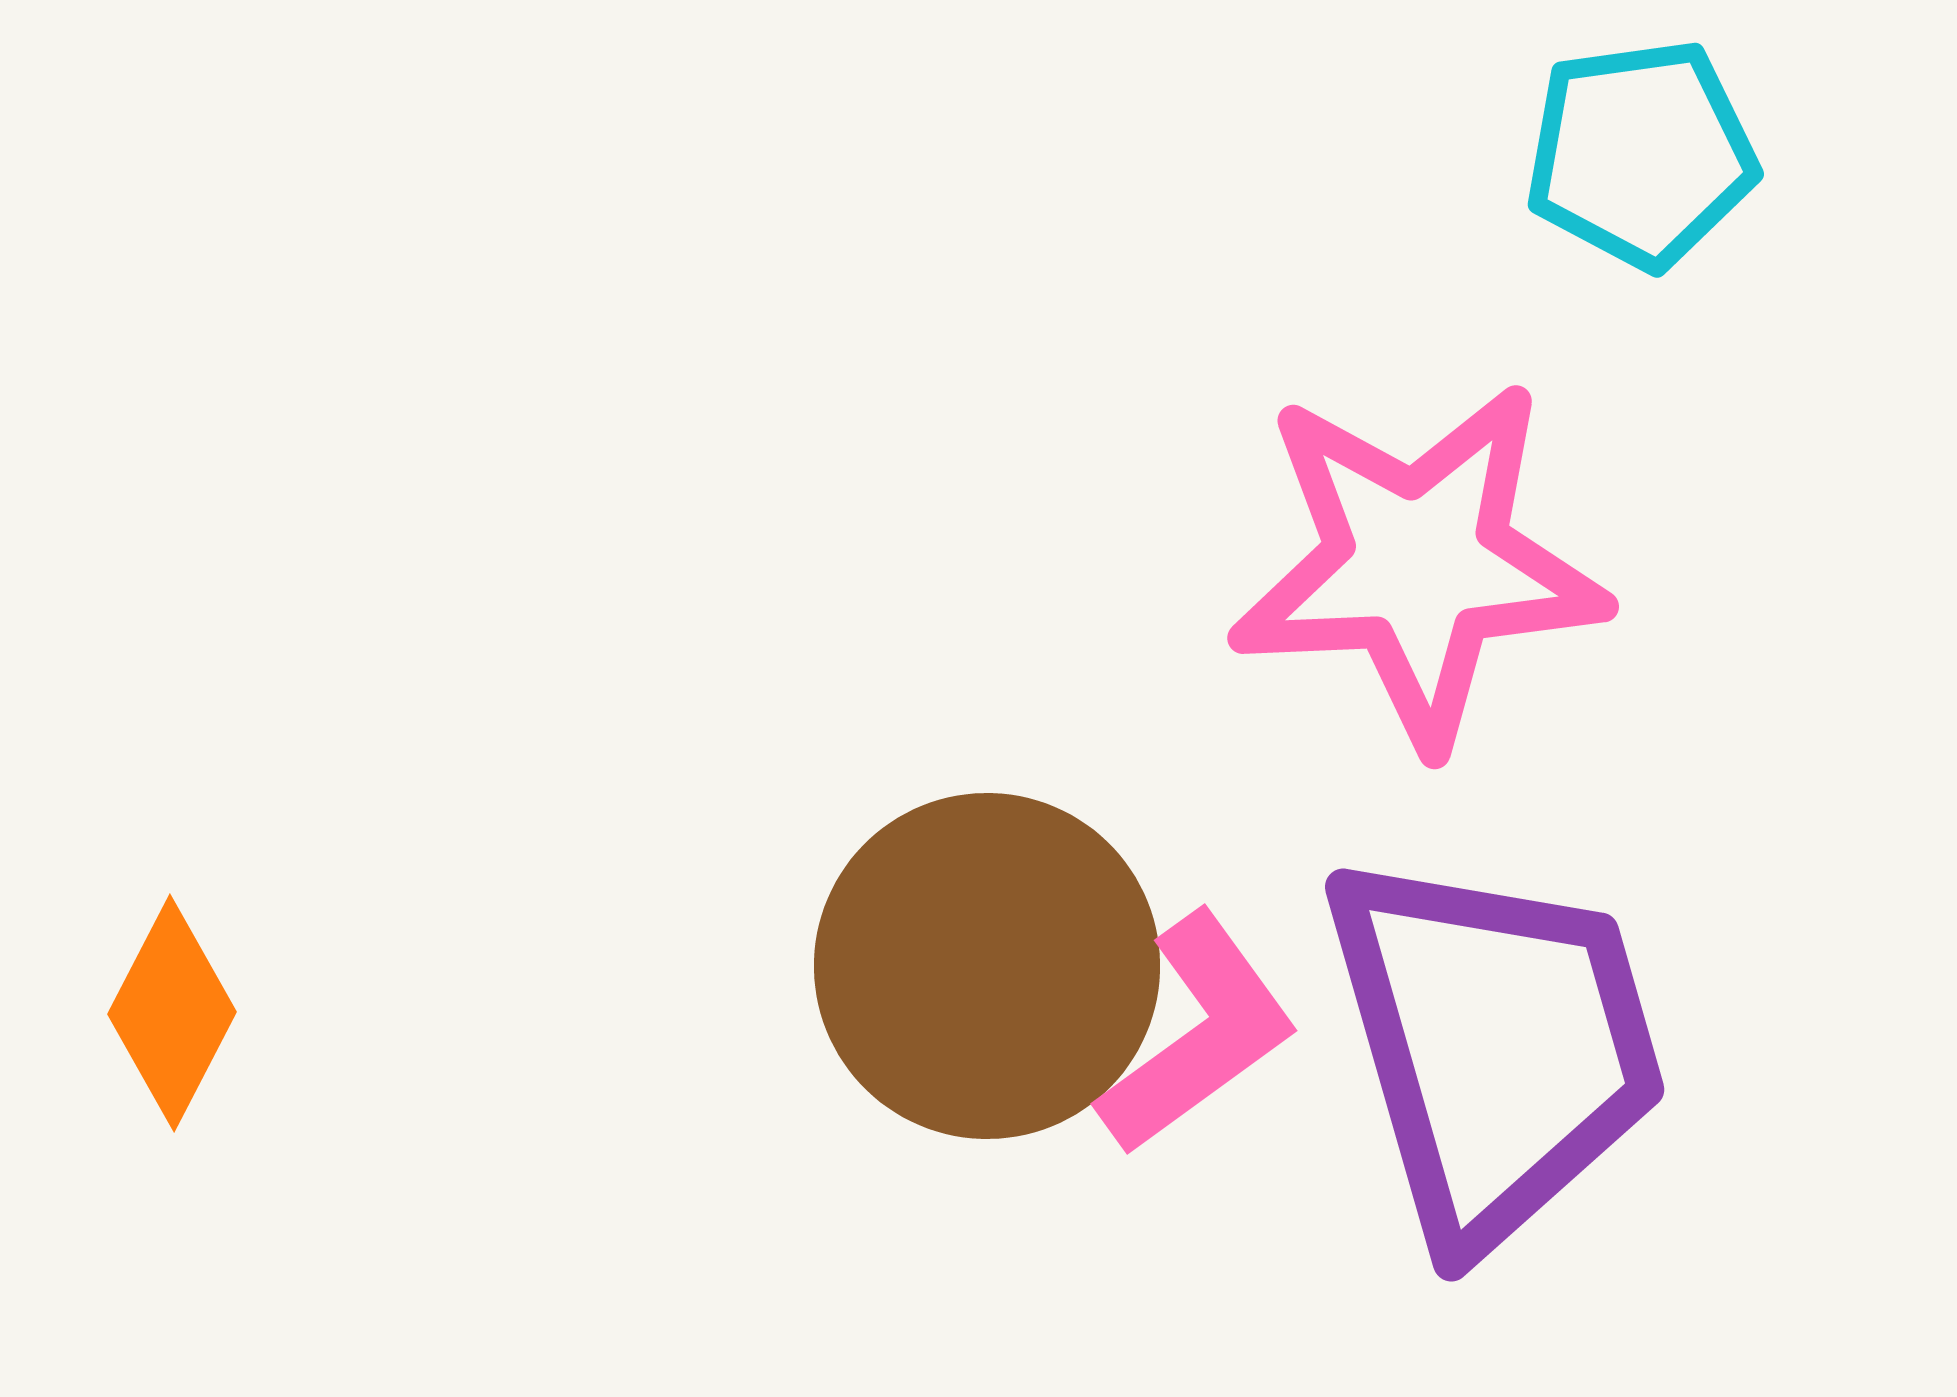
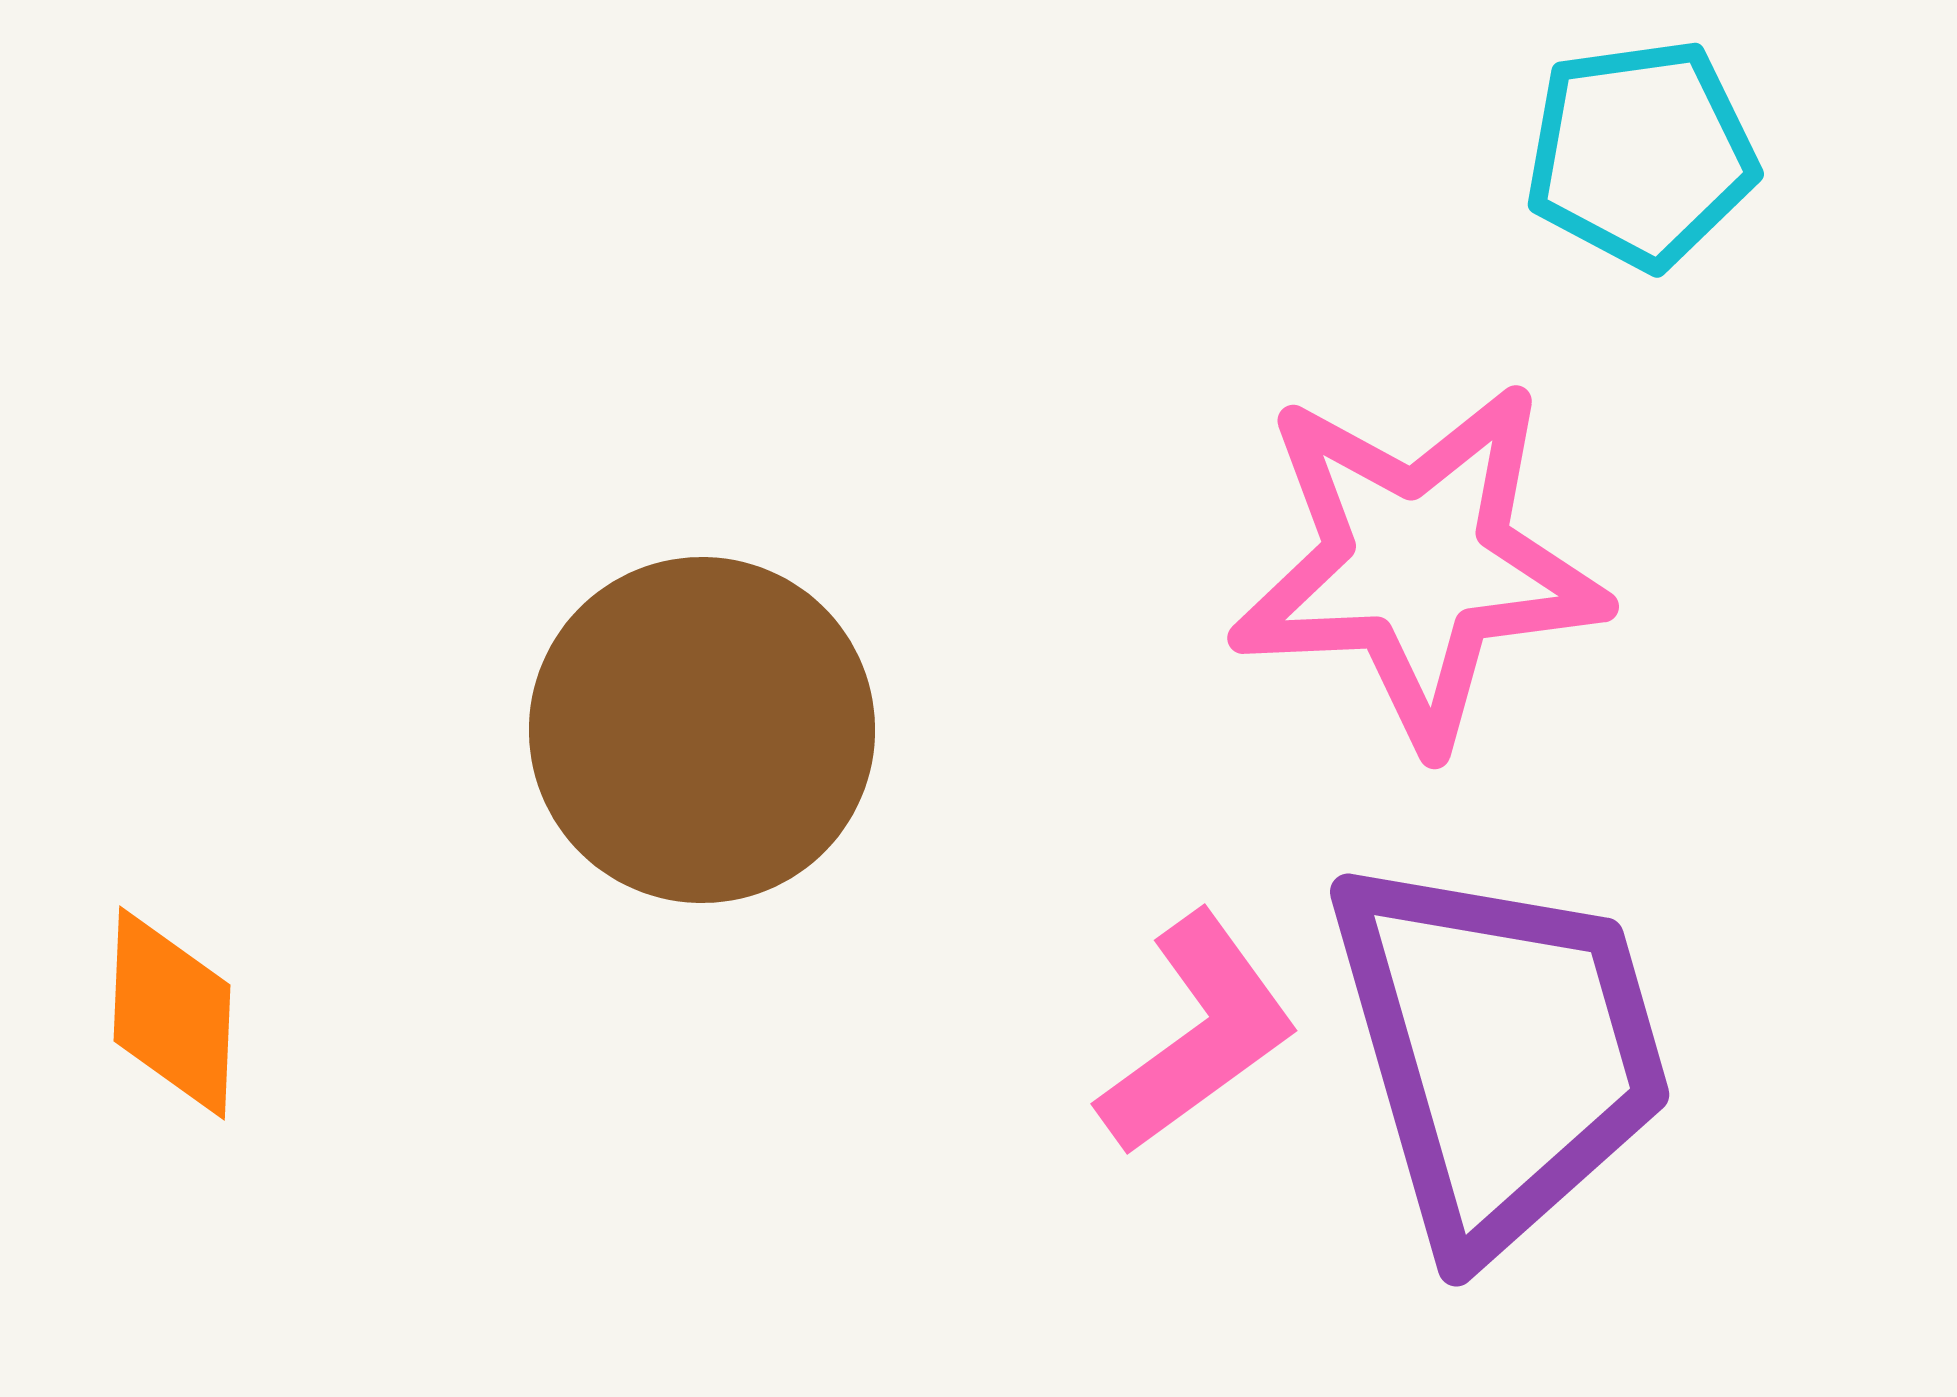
brown circle: moved 285 px left, 236 px up
orange diamond: rotated 25 degrees counterclockwise
purple trapezoid: moved 5 px right, 5 px down
